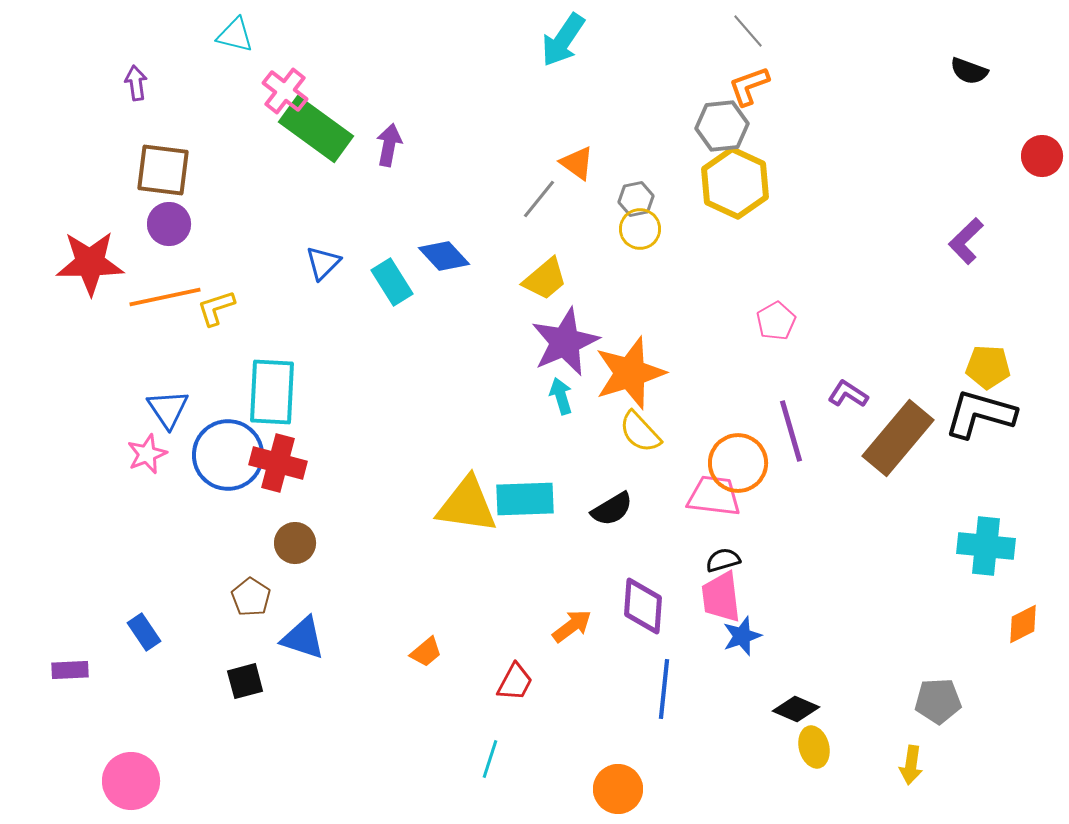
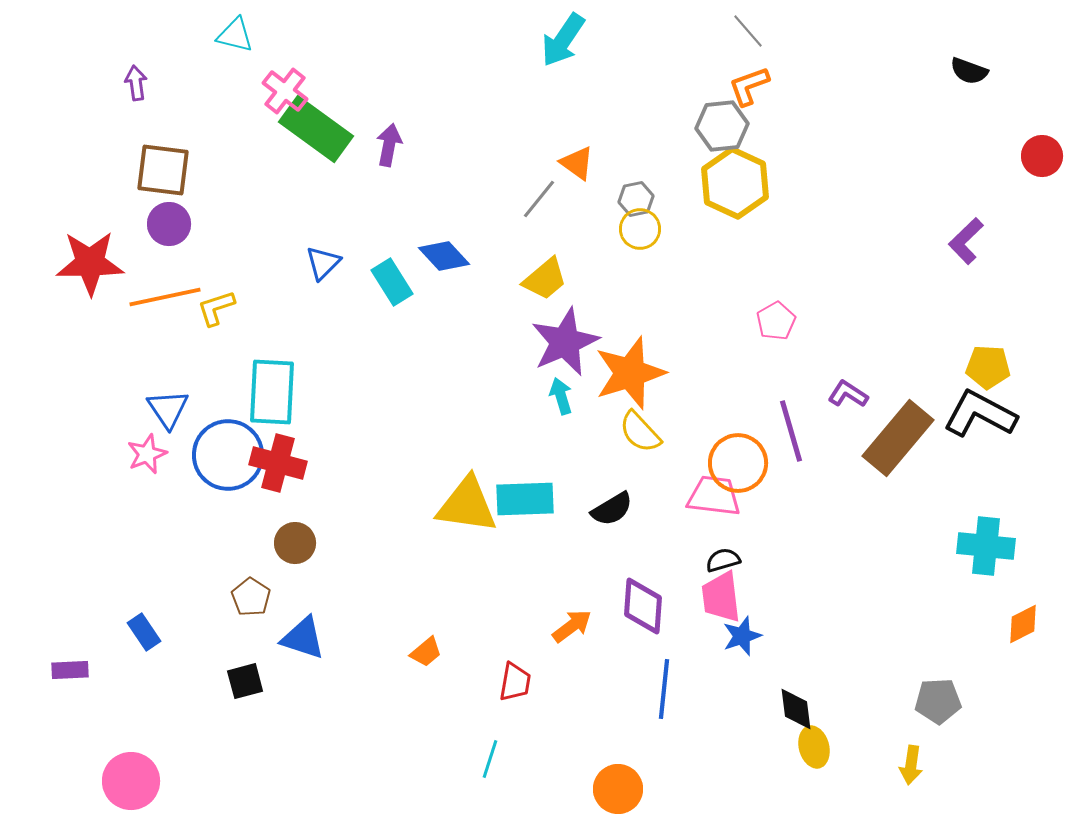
black L-shape at (980, 414): rotated 12 degrees clockwise
red trapezoid at (515, 682): rotated 18 degrees counterclockwise
black diamond at (796, 709): rotated 60 degrees clockwise
